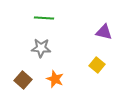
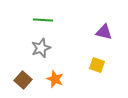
green line: moved 1 px left, 2 px down
gray star: rotated 24 degrees counterclockwise
yellow square: rotated 21 degrees counterclockwise
